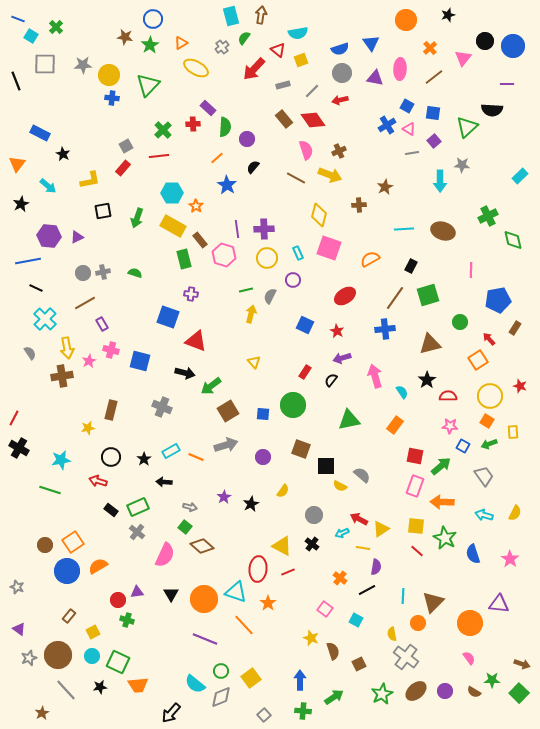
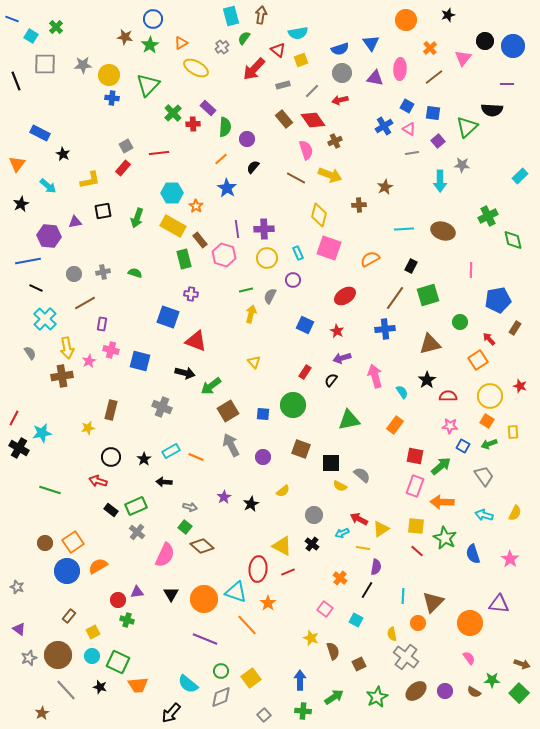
blue line at (18, 19): moved 6 px left
blue cross at (387, 125): moved 3 px left, 1 px down
green cross at (163, 130): moved 10 px right, 17 px up
purple square at (434, 141): moved 4 px right
brown cross at (339, 151): moved 4 px left, 10 px up
red line at (159, 156): moved 3 px up
orange line at (217, 158): moved 4 px right, 1 px down
blue star at (227, 185): moved 3 px down
purple triangle at (77, 237): moved 2 px left, 15 px up; rotated 16 degrees clockwise
gray circle at (83, 273): moved 9 px left, 1 px down
purple rectangle at (102, 324): rotated 40 degrees clockwise
gray arrow at (226, 445): moved 5 px right; rotated 100 degrees counterclockwise
cyan star at (61, 460): moved 19 px left, 27 px up
black square at (326, 466): moved 5 px right, 3 px up
yellow semicircle at (283, 491): rotated 16 degrees clockwise
green rectangle at (138, 507): moved 2 px left, 1 px up
brown circle at (45, 545): moved 2 px up
black line at (367, 590): rotated 30 degrees counterclockwise
orange line at (244, 625): moved 3 px right
cyan semicircle at (195, 684): moved 7 px left
black star at (100, 687): rotated 24 degrees clockwise
green star at (382, 694): moved 5 px left, 3 px down
